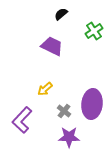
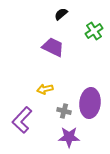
purple trapezoid: moved 1 px right, 1 px down
yellow arrow: rotated 28 degrees clockwise
purple ellipse: moved 2 px left, 1 px up
gray cross: rotated 24 degrees counterclockwise
